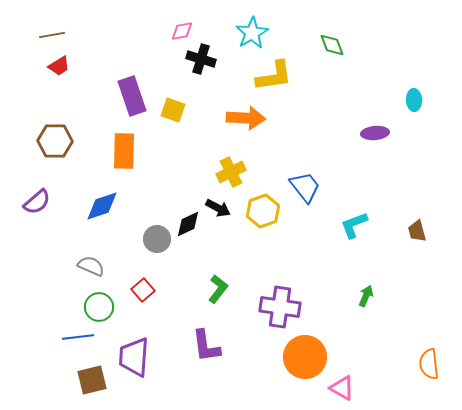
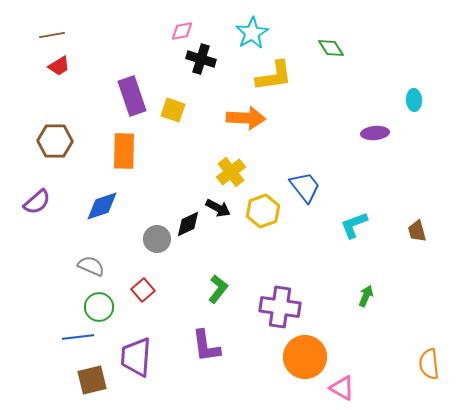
green diamond: moved 1 px left, 3 px down; rotated 12 degrees counterclockwise
yellow cross: rotated 12 degrees counterclockwise
purple trapezoid: moved 2 px right
